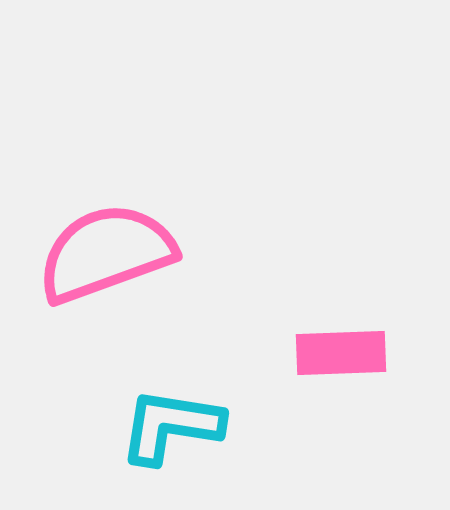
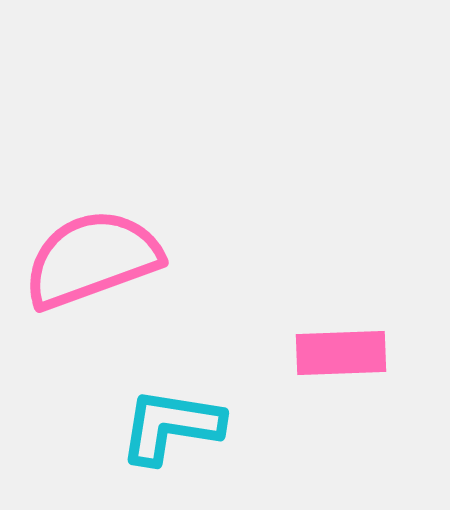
pink semicircle: moved 14 px left, 6 px down
